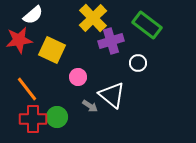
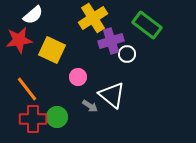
yellow cross: rotated 12 degrees clockwise
white circle: moved 11 px left, 9 px up
